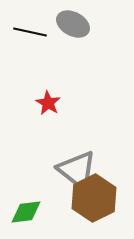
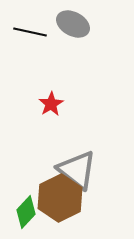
red star: moved 3 px right, 1 px down; rotated 10 degrees clockwise
brown hexagon: moved 34 px left
green diamond: rotated 40 degrees counterclockwise
